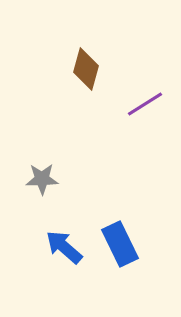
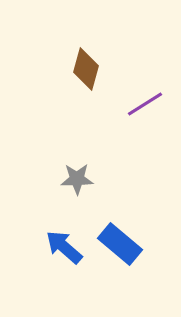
gray star: moved 35 px right
blue rectangle: rotated 24 degrees counterclockwise
